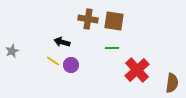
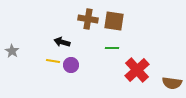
gray star: rotated 16 degrees counterclockwise
yellow line: rotated 24 degrees counterclockwise
brown semicircle: rotated 90 degrees clockwise
